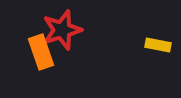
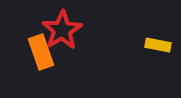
red star: rotated 15 degrees counterclockwise
